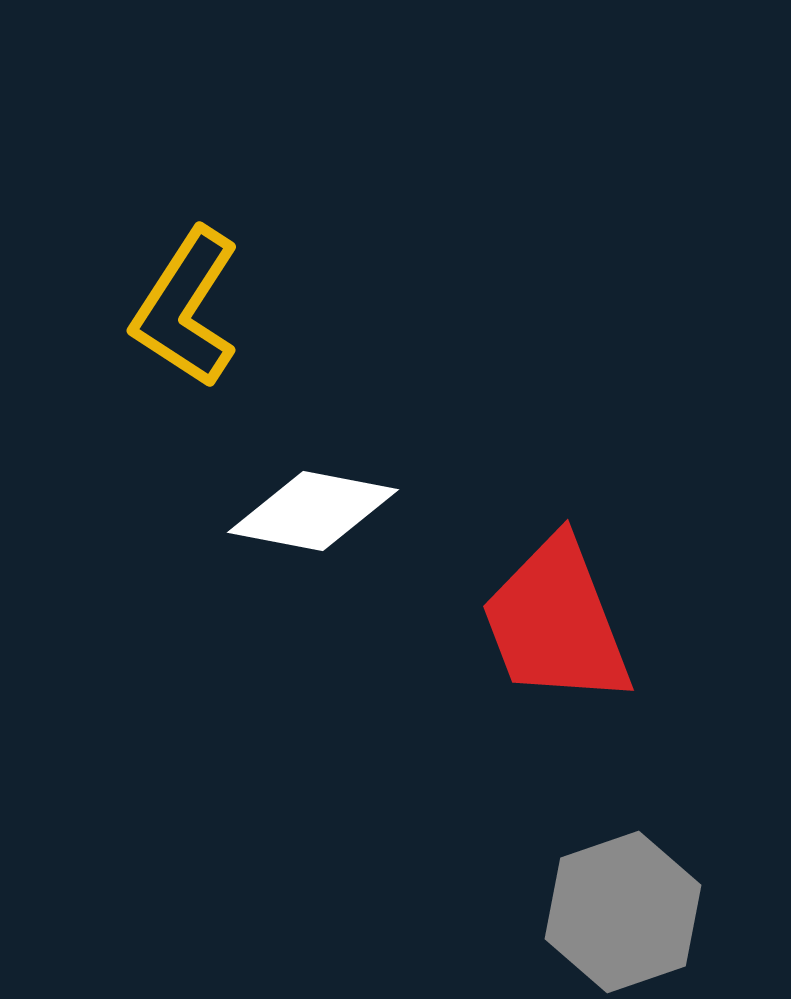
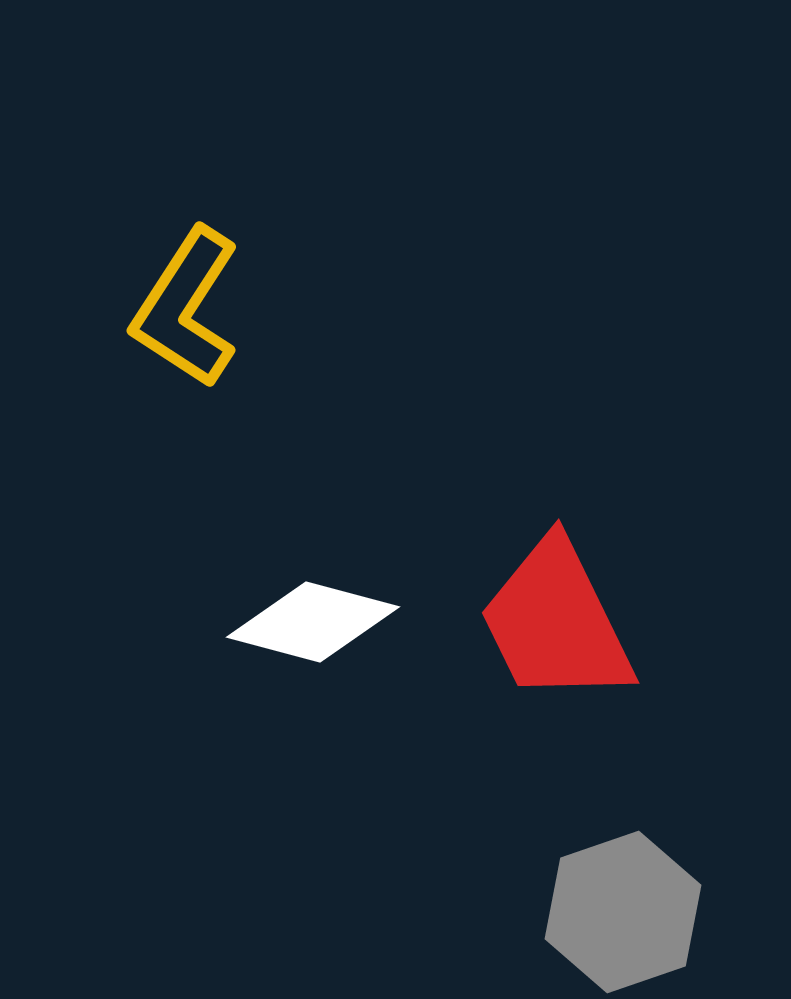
white diamond: moved 111 px down; rotated 4 degrees clockwise
red trapezoid: rotated 5 degrees counterclockwise
